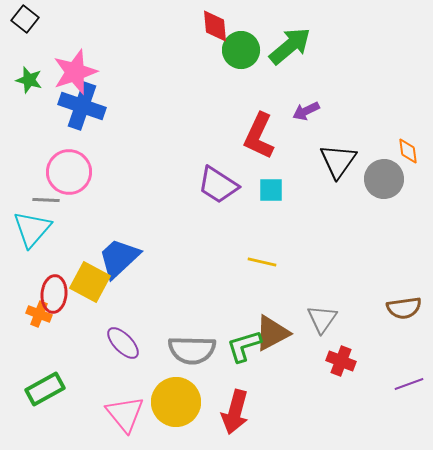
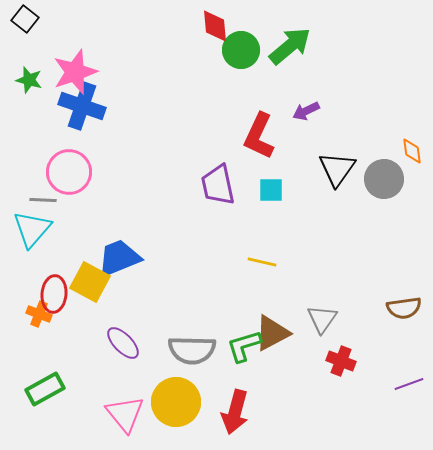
orange diamond: moved 4 px right
black triangle: moved 1 px left, 8 px down
purple trapezoid: rotated 45 degrees clockwise
gray line: moved 3 px left
blue trapezoid: rotated 21 degrees clockwise
